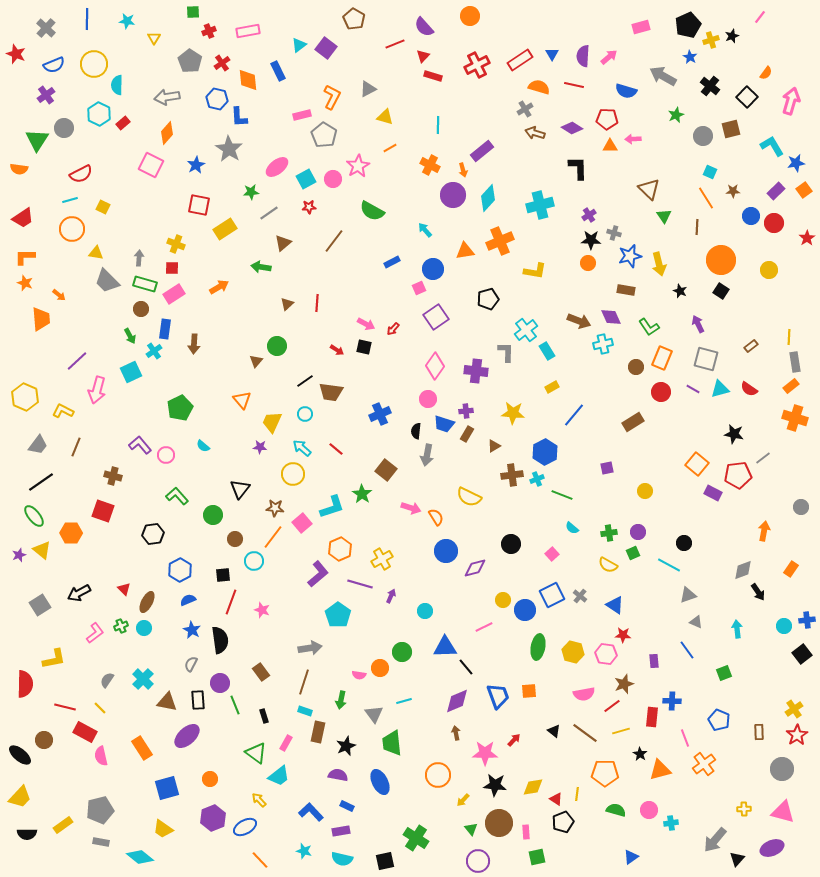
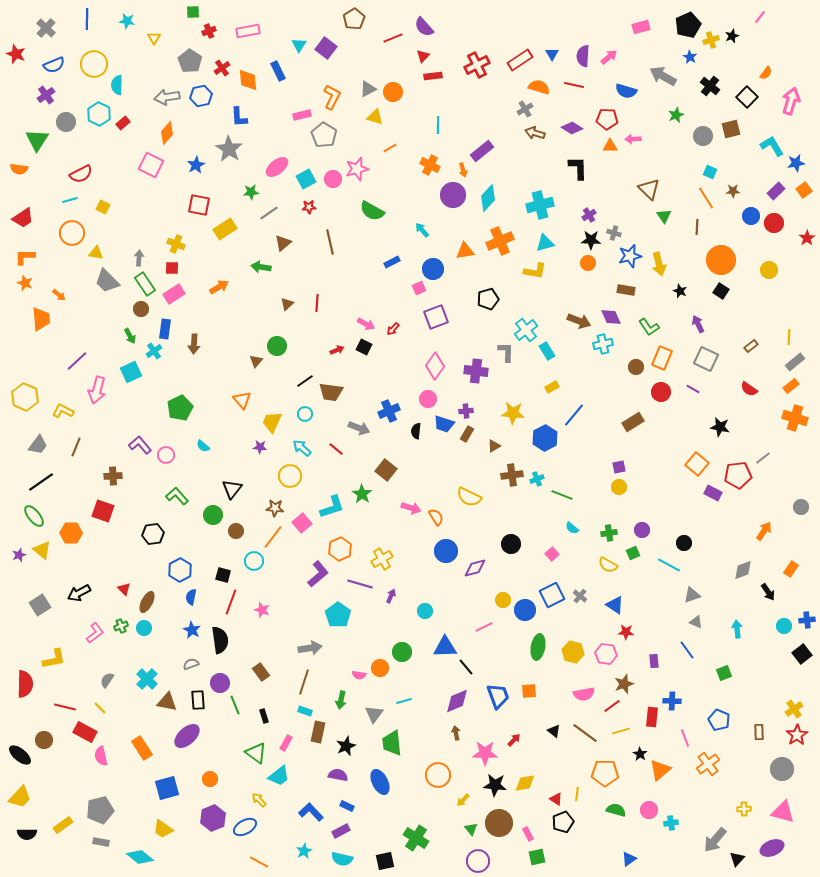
orange circle at (470, 16): moved 77 px left, 76 px down
brown pentagon at (354, 19): rotated 10 degrees clockwise
red line at (395, 44): moved 2 px left, 6 px up
cyan triangle at (299, 45): rotated 21 degrees counterclockwise
red cross at (222, 63): moved 5 px down
red rectangle at (433, 76): rotated 24 degrees counterclockwise
blue hexagon at (217, 99): moved 16 px left, 3 px up; rotated 25 degrees counterclockwise
yellow triangle at (385, 117): moved 10 px left
gray circle at (64, 128): moved 2 px right, 6 px up
pink star at (358, 166): moved 1 px left, 3 px down; rotated 15 degrees clockwise
orange circle at (72, 229): moved 4 px down
cyan arrow at (425, 230): moved 3 px left
brown line at (334, 241): moved 4 px left, 1 px down; rotated 50 degrees counterclockwise
green rectangle at (145, 284): rotated 40 degrees clockwise
purple square at (436, 317): rotated 15 degrees clockwise
black square at (364, 347): rotated 14 degrees clockwise
red arrow at (337, 350): rotated 56 degrees counterclockwise
gray square at (706, 359): rotated 10 degrees clockwise
gray rectangle at (795, 362): rotated 60 degrees clockwise
cyan triangle at (720, 389): moved 175 px left, 146 px up
blue cross at (380, 414): moved 9 px right, 3 px up
black star at (734, 434): moved 14 px left, 7 px up
blue hexagon at (545, 452): moved 14 px up
gray arrow at (427, 455): moved 68 px left, 27 px up; rotated 80 degrees counterclockwise
purple square at (607, 468): moved 12 px right, 1 px up
yellow circle at (293, 474): moved 3 px left, 2 px down
brown cross at (113, 476): rotated 18 degrees counterclockwise
black triangle at (240, 489): moved 8 px left
yellow circle at (645, 491): moved 26 px left, 4 px up
orange arrow at (764, 531): rotated 24 degrees clockwise
purple circle at (638, 532): moved 4 px right, 2 px up
brown circle at (235, 539): moved 1 px right, 8 px up
black square at (223, 575): rotated 21 degrees clockwise
black arrow at (758, 592): moved 10 px right
gray triangle at (688, 595): moved 4 px right
blue semicircle at (188, 600): moved 3 px right, 3 px up; rotated 56 degrees counterclockwise
red star at (623, 635): moved 3 px right, 3 px up
gray semicircle at (191, 664): rotated 42 degrees clockwise
cyan cross at (143, 679): moved 4 px right
gray triangle at (374, 714): rotated 12 degrees clockwise
orange cross at (704, 764): moved 4 px right
orange triangle at (660, 770): rotated 25 degrees counterclockwise
yellow diamond at (533, 787): moved 8 px left, 4 px up
purple rectangle at (341, 831): rotated 18 degrees counterclockwise
pink rectangle at (526, 832): moved 2 px right, 2 px down; rotated 24 degrees counterclockwise
cyan star at (304, 851): rotated 28 degrees clockwise
blue triangle at (631, 857): moved 2 px left, 2 px down
orange line at (260, 860): moved 1 px left, 2 px down; rotated 18 degrees counterclockwise
